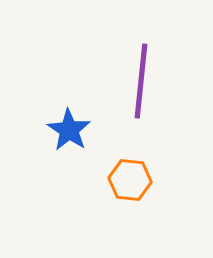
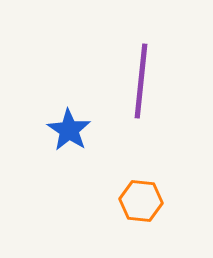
orange hexagon: moved 11 px right, 21 px down
